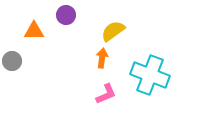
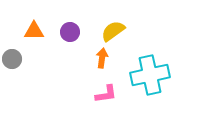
purple circle: moved 4 px right, 17 px down
gray circle: moved 2 px up
cyan cross: rotated 33 degrees counterclockwise
pink L-shape: rotated 15 degrees clockwise
